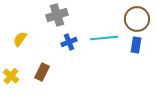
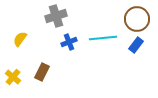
gray cross: moved 1 px left, 1 px down
cyan line: moved 1 px left
blue rectangle: rotated 28 degrees clockwise
yellow cross: moved 2 px right, 1 px down
